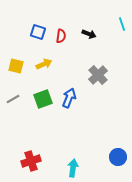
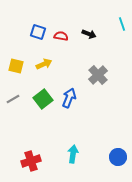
red semicircle: rotated 88 degrees counterclockwise
green square: rotated 18 degrees counterclockwise
cyan arrow: moved 14 px up
